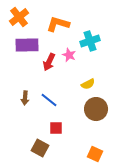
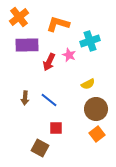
orange square: moved 2 px right, 20 px up; rotated 28 degrees clockwise
